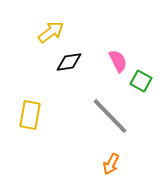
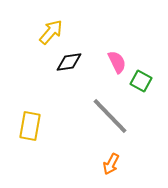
yellow arrow: rotated 12 degrees counterclockwise
pink semicircle: moved 1 px left, 1 px down
yellow rectangle: moved 11 px down
